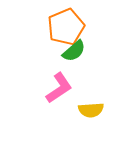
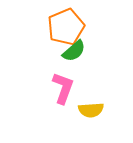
pink L-shape: moved 4 px right; rotated 36 degrees counterclockwise
